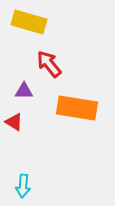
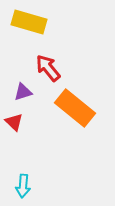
red arrow: moved 1 px left, 4 px down
purple triangle: moved 1 px left, 1 px down; rotated 18 degrees counterclockwise
orange rectangle: moved 2 px left; rotated 30 degrees clockwise
red triangle: rotated 12 degrees clockwise
